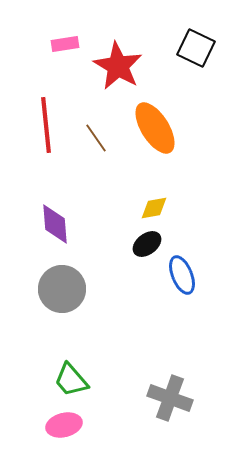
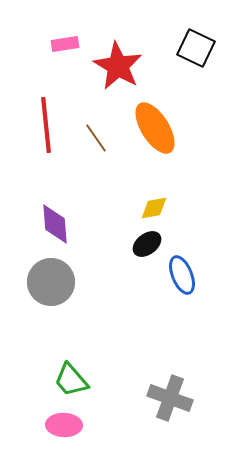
gray circle: moved 11 px left, 7 px up
pink ellipse: rotated 16 degrees clockwise
